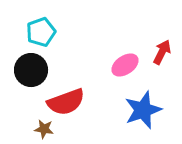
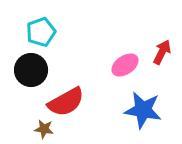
red semicircle: rotated 9 degrees counterclockwise
blue star: rotated 30 degrees clockwise
